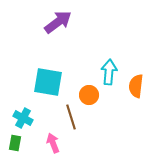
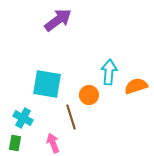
purple arrow: moved 2 px up
cyan square: moved 1 px left, 2 px down
orange semicircle: rotated 65 degrees clockwise
